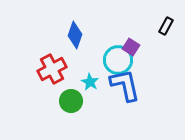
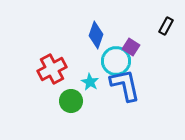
blue diamond: moved 21 px right
cyan circle: moved 2 px left, 1 px down
